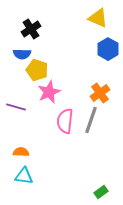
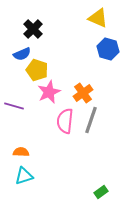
black cross: moved 2 px right; rotated 12 degrees counterclockwise
blue hexagon: rotated 15 degrees counterclockwise
blue semicircle: rotated 24 degrees counterclockwise
orange cross: moved 17 px left
purple line: moved 2 px left, 1 px up
cyan triangle: rotated 24 degrees counterclockwise
